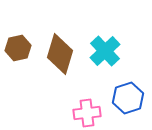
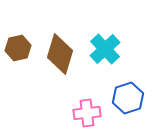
cyan cross: moved 2 px up
